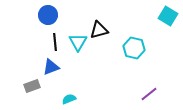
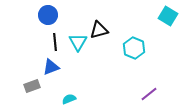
cyan hexagon: rotated 10 degrees clockwise
